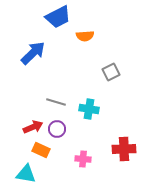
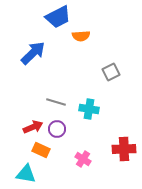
orange semicircle: moved 4 px left
pink cross: rotated 28 degrees clockwise
